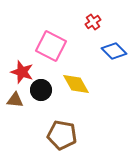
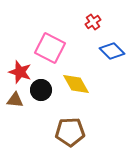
pink square: moved 1 px left, 2 px down
blue diamond: moved 2 px left
red star: moved 2 px left
brown pentagon: moved 8 px right, 3 px up; rotated 12 degrees counterclockwise
